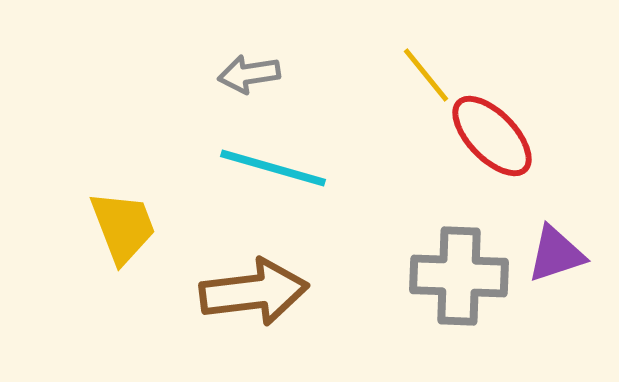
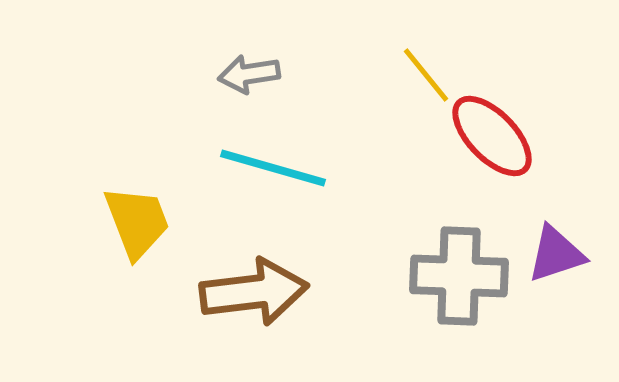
yellow trapezoid: moved 14 px right, 5 px up
